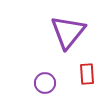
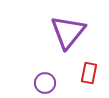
red rectangle: moved 2 px right, 1 px up; rotated 15 degrees clockwise
